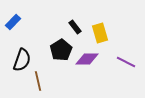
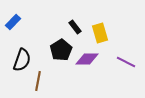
brown line: rotated 24 degrees clockwise
